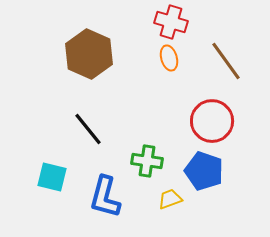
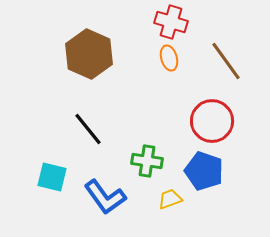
blue L-shape: rotated 51 degrees counterclockwise
